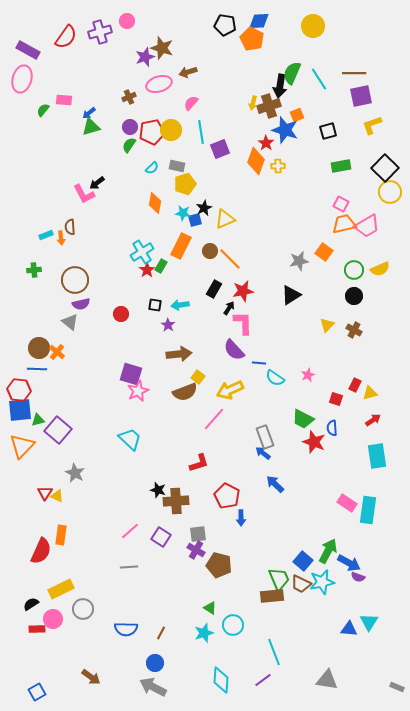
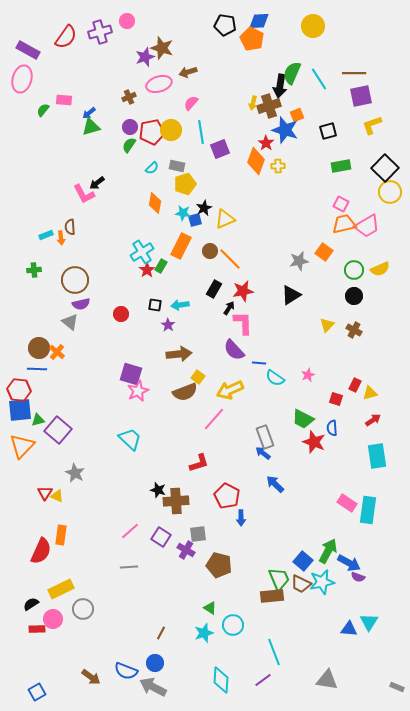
purple cross at (196, 550): moved 10 px left
blue semicircle at (126, 629): moved 42 px down; rotated 20 degrees clockwise
